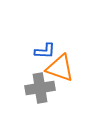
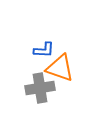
blue L-shape: moved 1 px left, 1 px up
